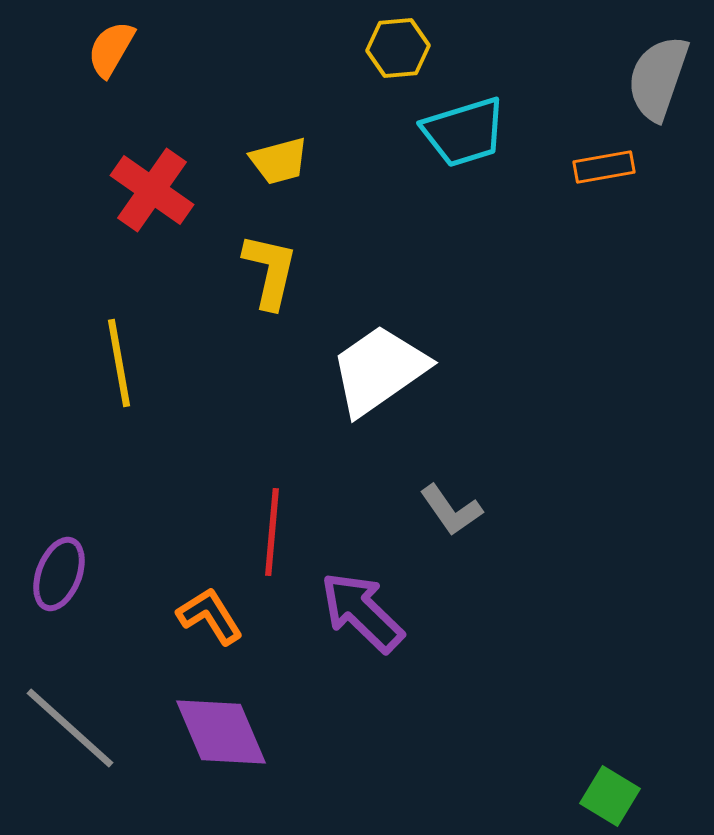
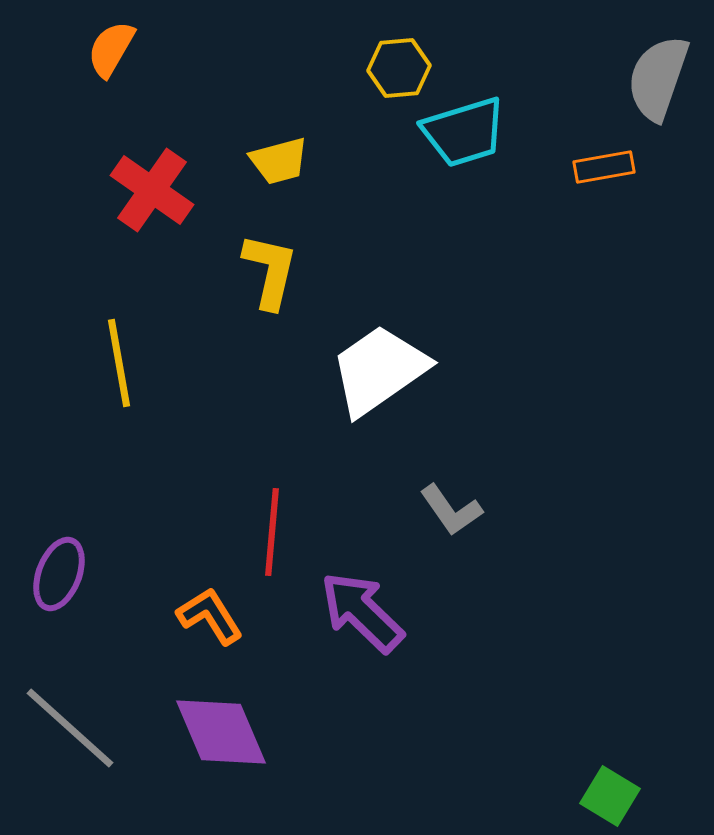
yellow hexagon: moved 1 px right, 20 px down
